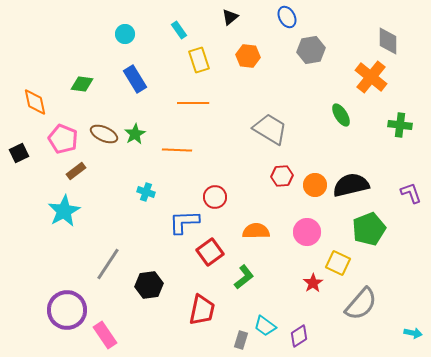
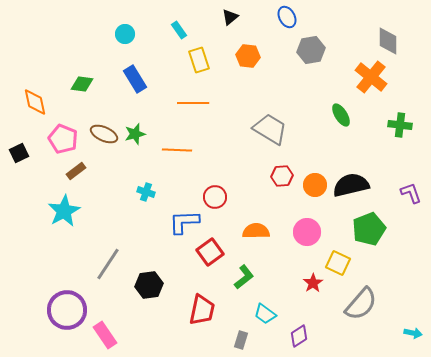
green star at (135, 134): rotated 15 degrees clockwise
cyan trapezoid at (265, 326): moved 12 px up
